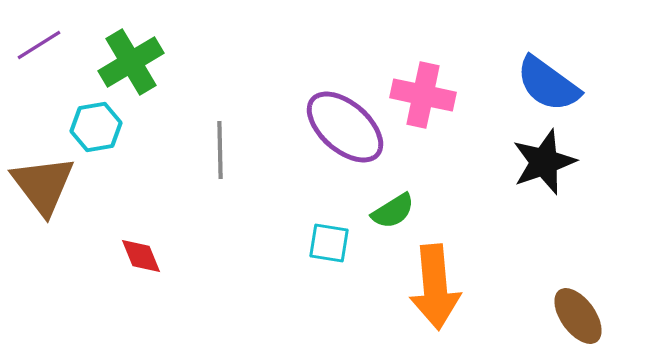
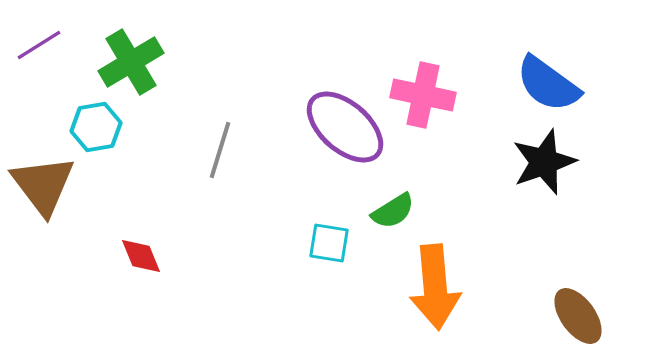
gray line: rotated 18 degrees clockwise
